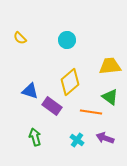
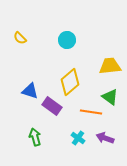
cyan cross: moved 1 px right, 2 px up
